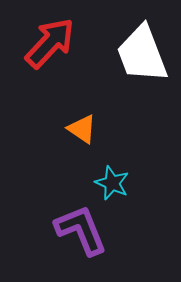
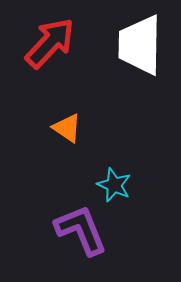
white trapezoid: moved 2 px left, 9 px up; rotated 22 degrees clockwise
orange triangle: moved 15 px left, 1 px up
cyan star: moved 2 px right, 2 px down
